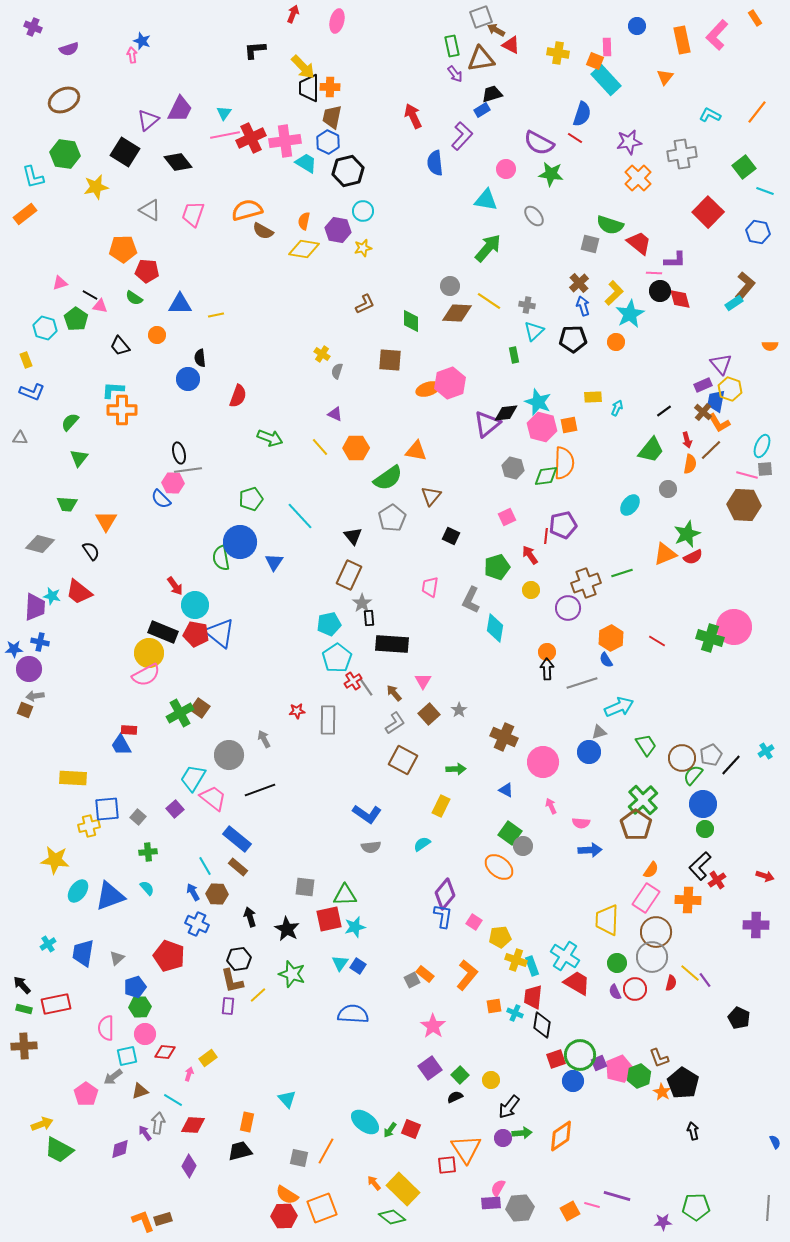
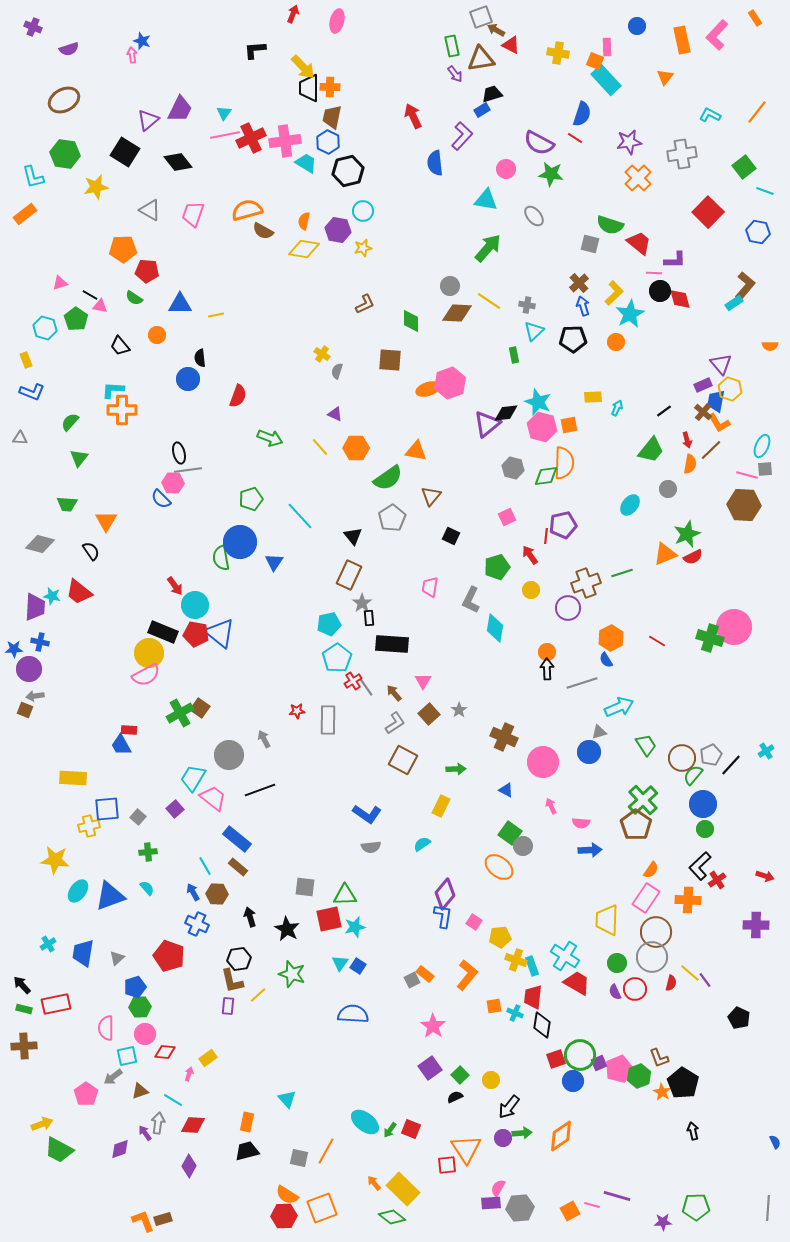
black trapezoid at (240, 1151): moved 7 px right
